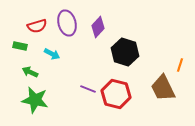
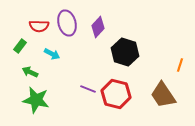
red semicircle: moved 2 px right; rotated 18 degrees clockwise
green rectangle: rotated 64 degrees counterclockwise
brown trapezoid: moved 7 px down; rotated 8 degrees counterclockwise
green star: moved 1 px right
